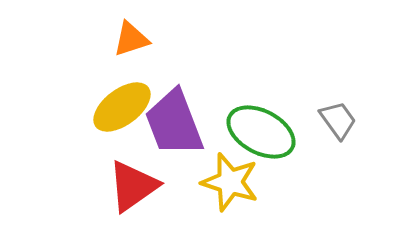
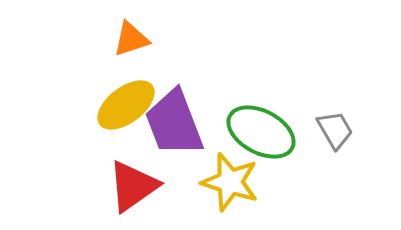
yellow ellipse: moved 4 px right, 2 px up
gray trapezoid: moved 3 px left, 10 px down; rotated 6 degrees clockwise
